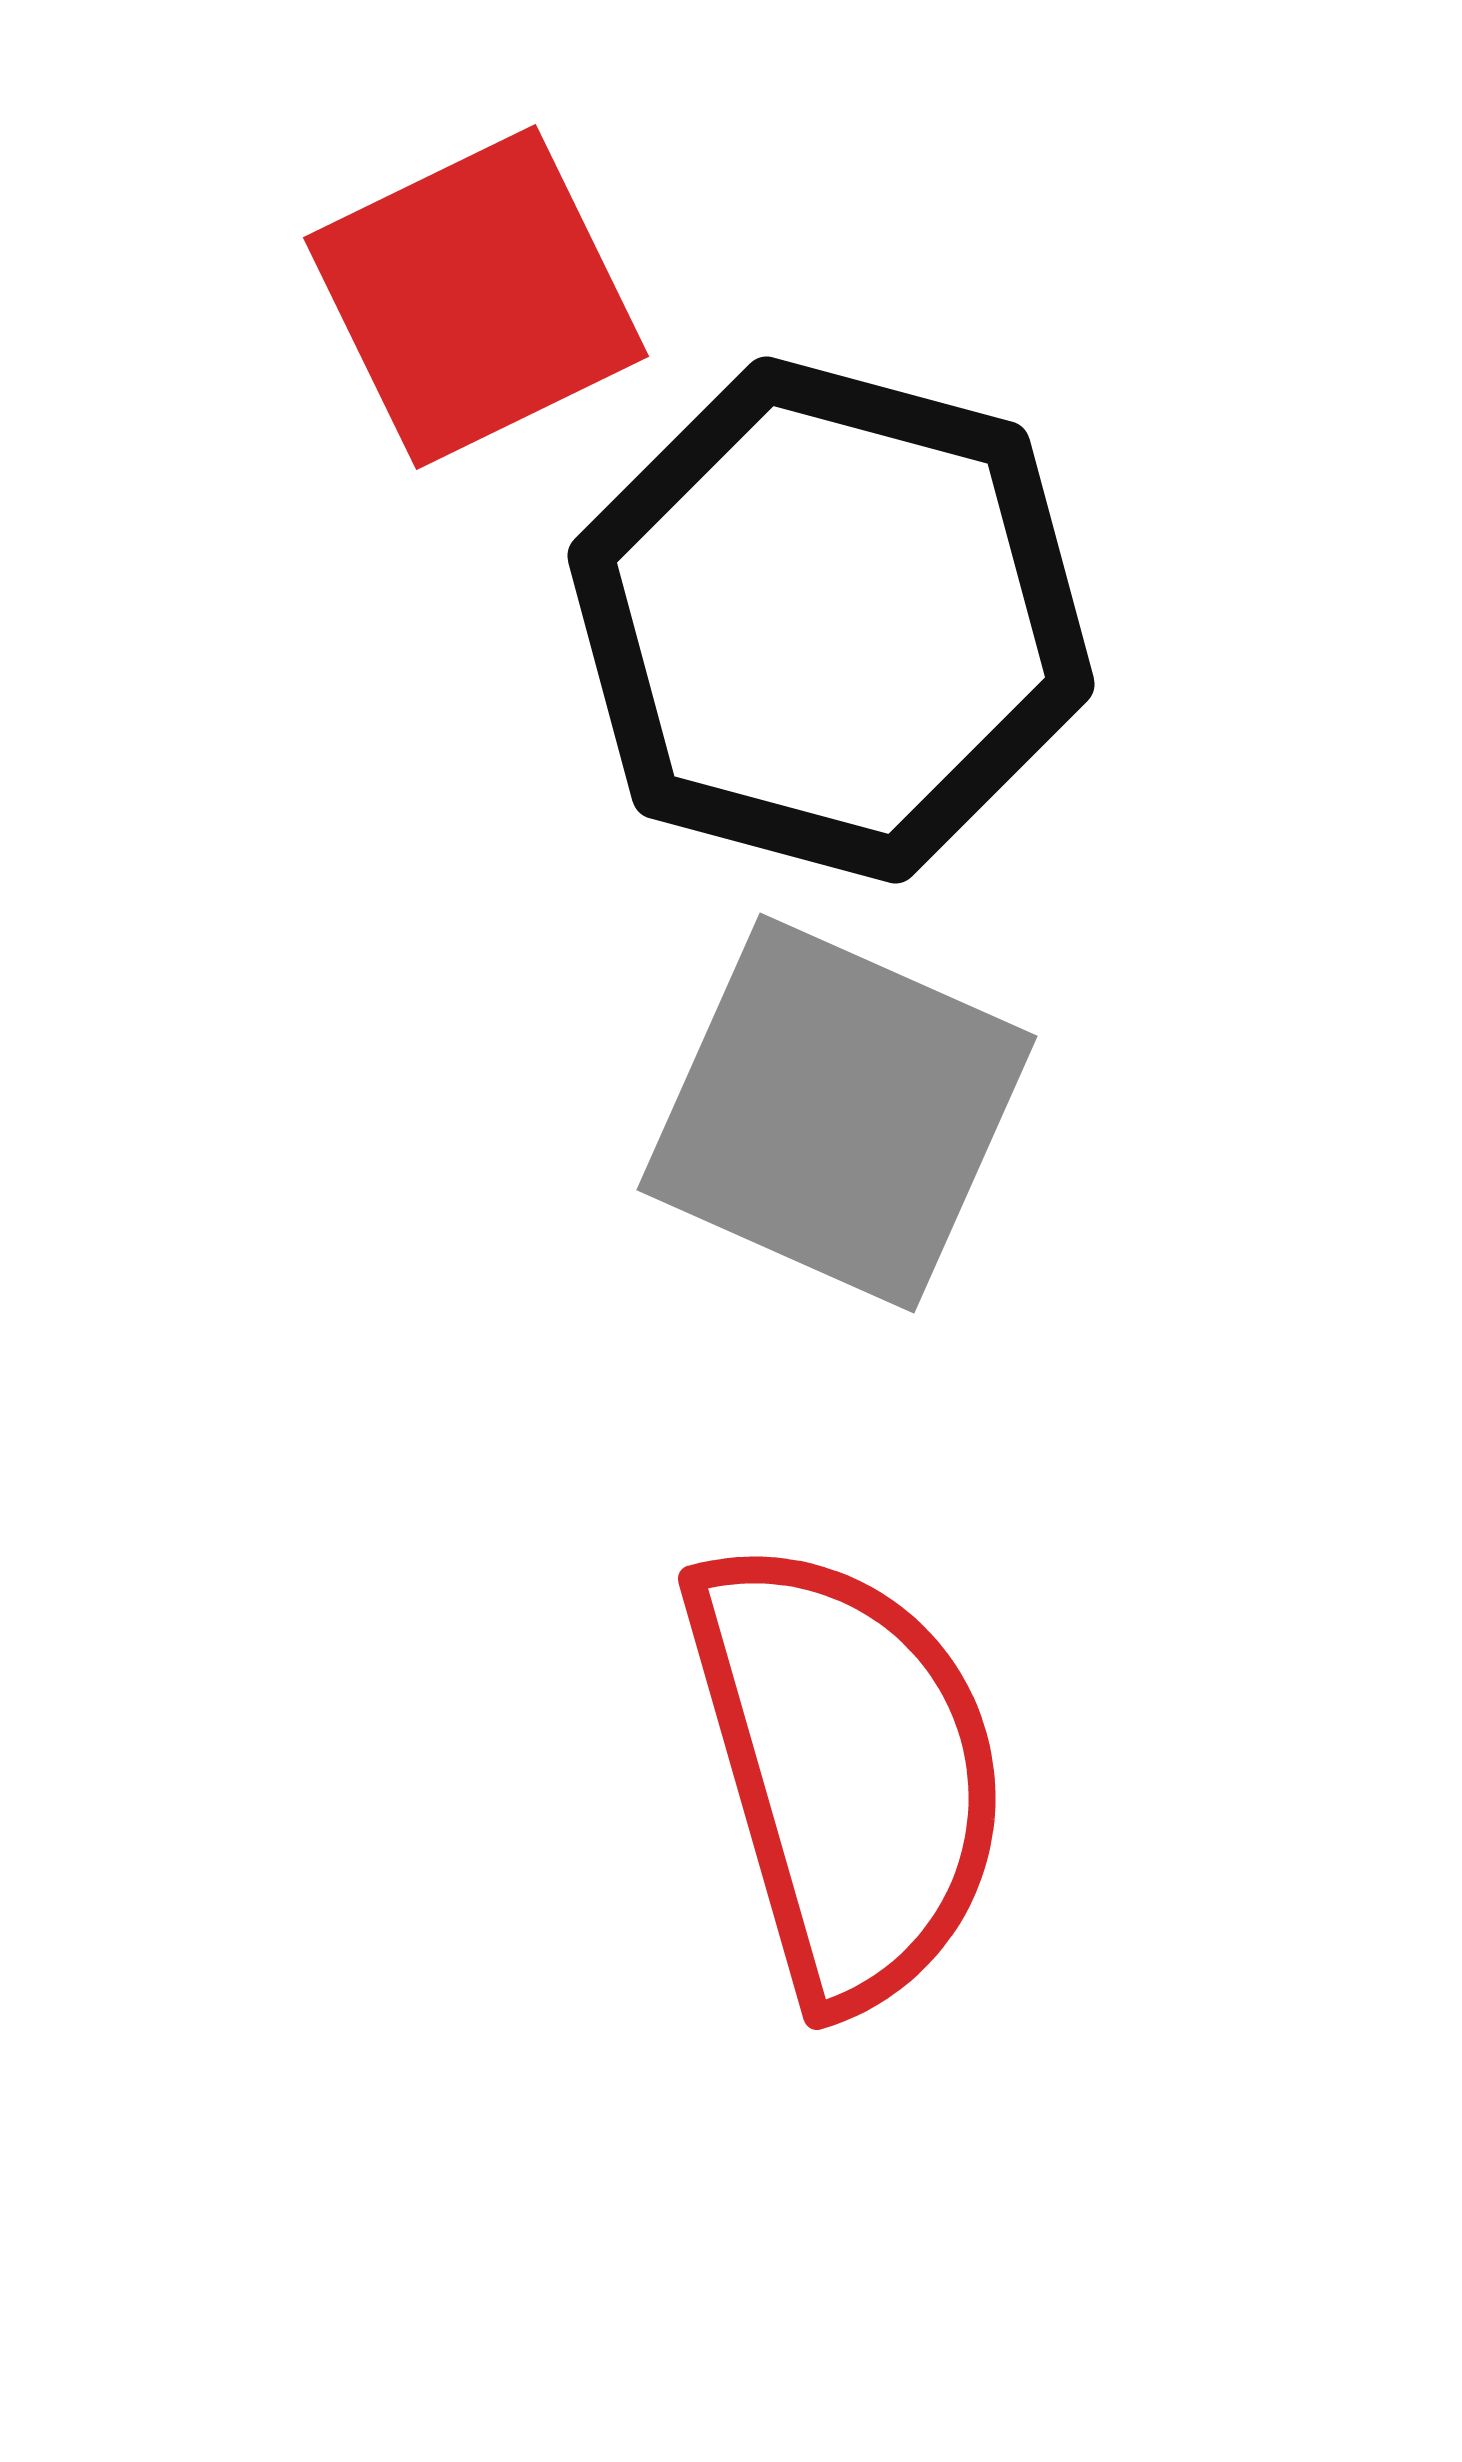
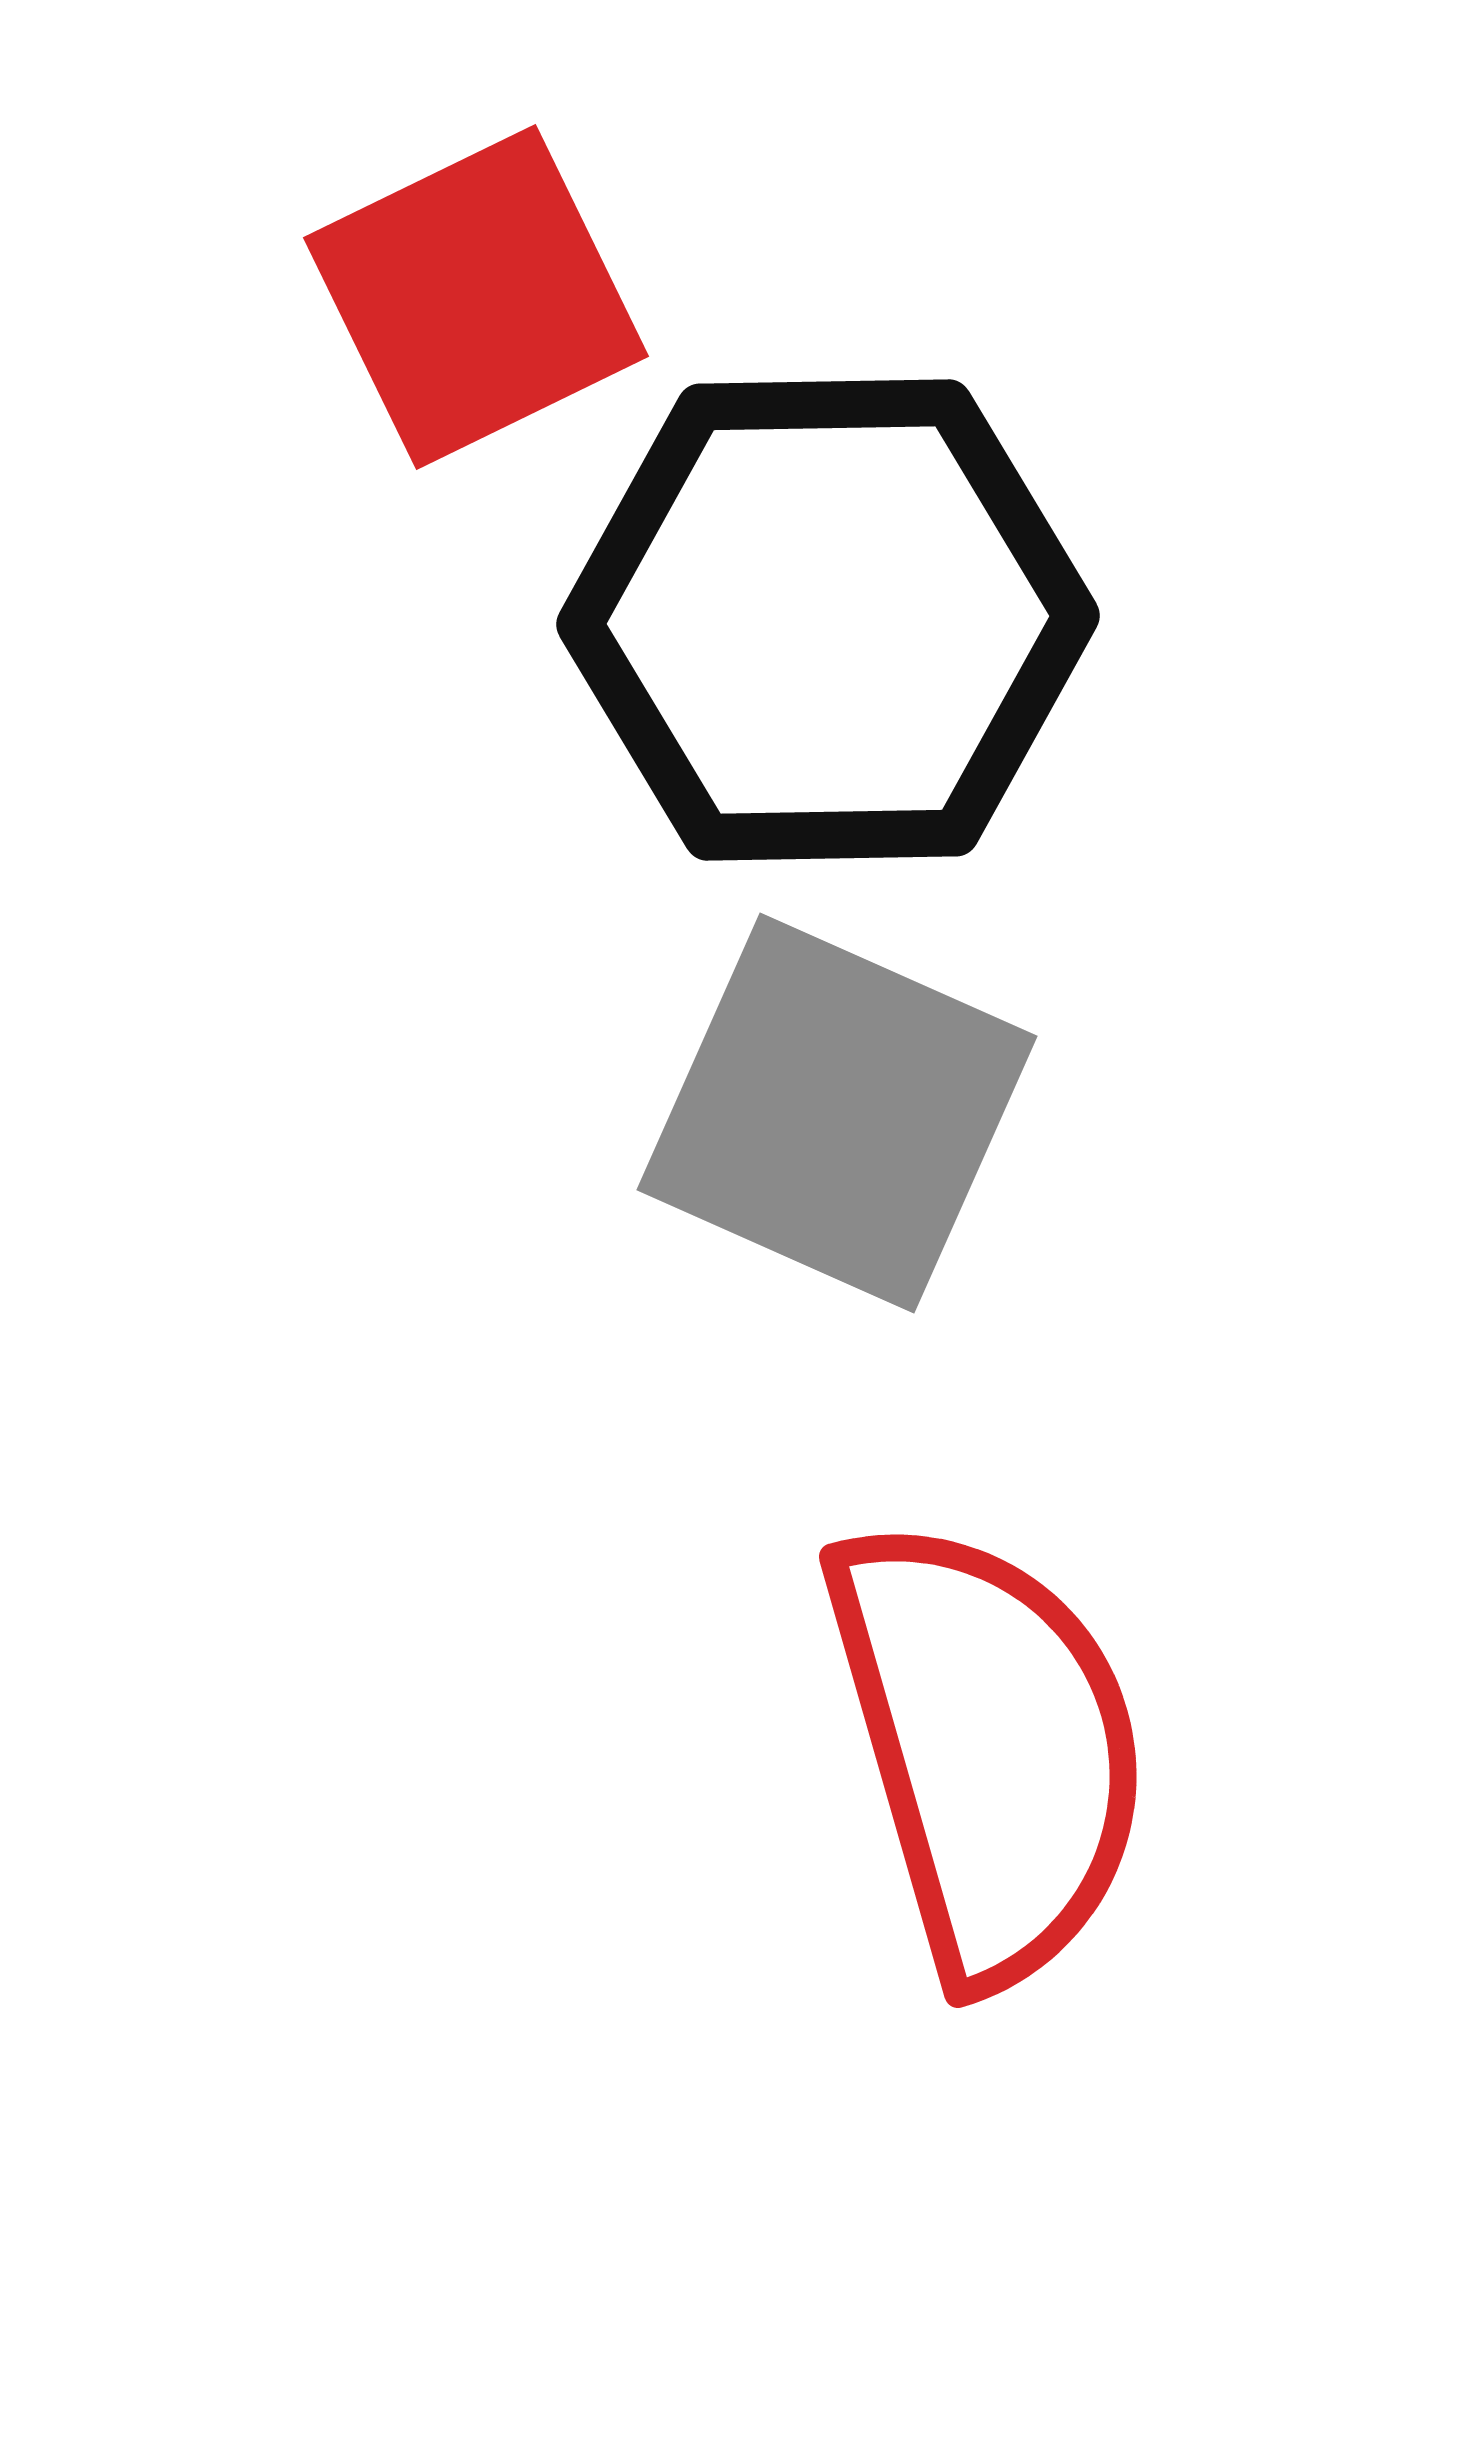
black hexagon: moved 3 px left; rotated 16 degrees counterclockwise
red semicircle: moved 141 px right, 22 px up
